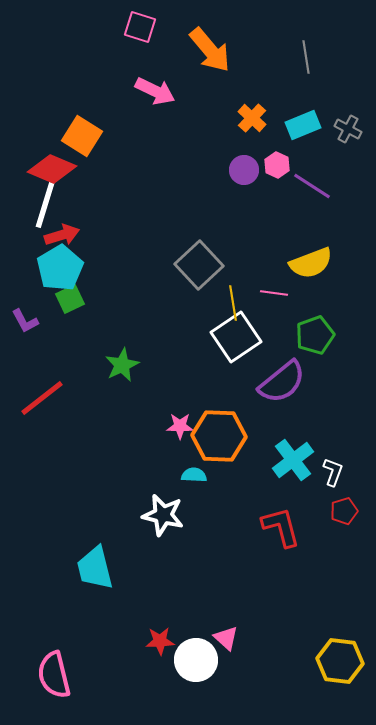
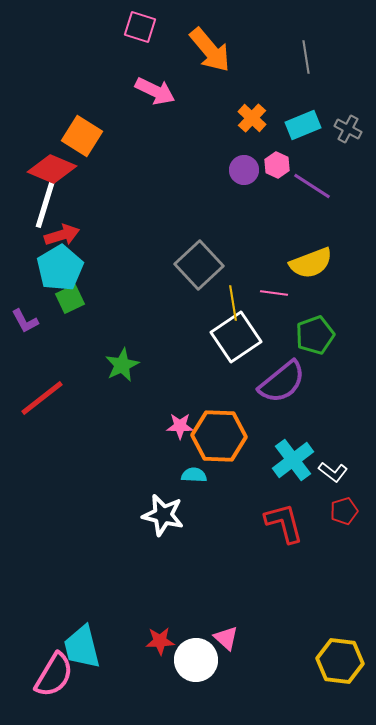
white L-shape: rotated 108 degrees clockwise
red L-shape: moved 3 px right, 4 px up
cyan trapezoid: moved 13 px left, 79 px down
pink semicircle: rotated 135 degrees counterclockwise
